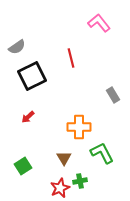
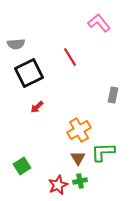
gray semicircle: moved 1 px left, 3 px up; rotated 30 degrees clockwise
red line: moved 1 px left, 1 px up; rotated 18 degrees counterclockwise
black square: moved 3 px left, 3 px up
gray rectangle: rotated 42 degrees clockwise
red arrow: moved 9 px right, 10 px up
orange cross: moved 3 px down; rotated 30 degrees counterclockwise
green L-shape: moved 1 px right, 1 px up; rotated 65 degrees counterclockwise
brown triangle: moved 14 px right
green square: moved 1 px left
red star: moved 2 px left, 3 px up
